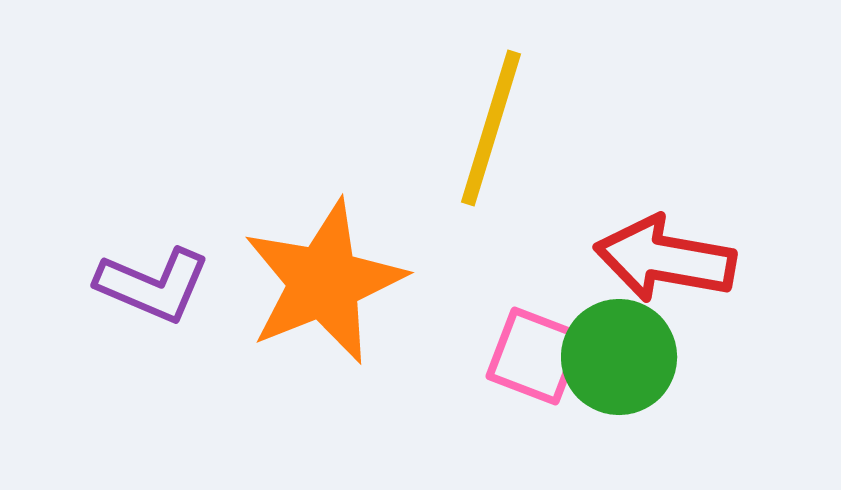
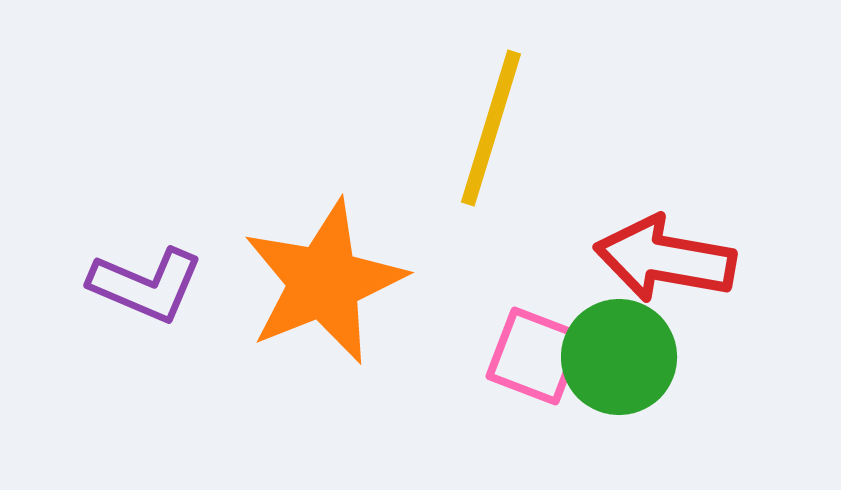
purple L-shape: moved 7 px left
